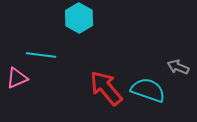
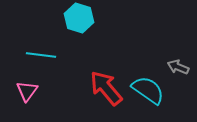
cyan hexagon: rotated 12 degrees counterclockwise
pink triangle: moved 10 px right, 13 px down; rotated 30 degrees counterclockwise
cyan semicircle: rotated 16 degrees clockwise
